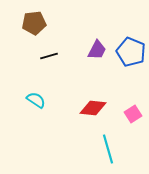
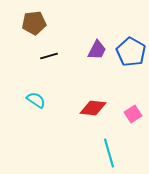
blue pentagon: rotated 8 degrees clockwise
cyan line: moved 1 px right, 4 px down
